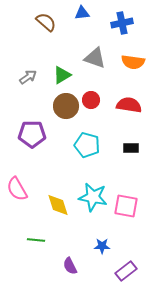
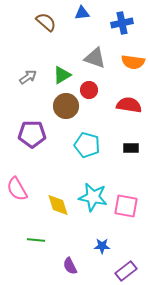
red circle: moved 2 px left, 10 px up
